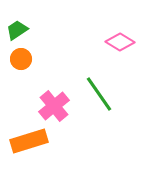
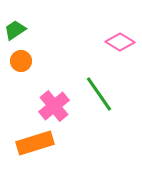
green trapezoid: moved 2 px left
orange circle: moved 2 px down
orange rectangle: moved 6 px right, 2 px down
